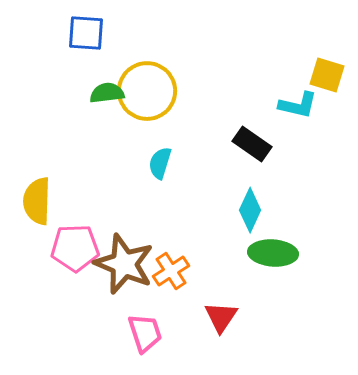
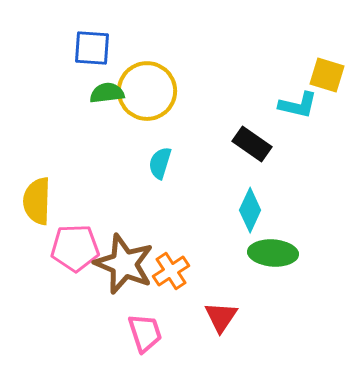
blue square: moved 6 px right, 15 px down
